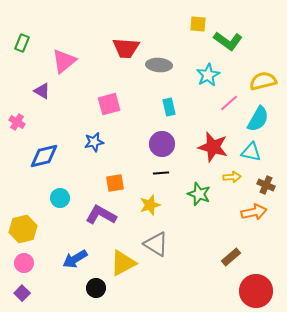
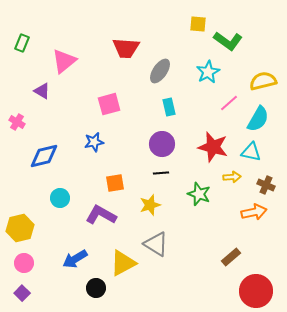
gray ellipse: moved 1 px right, 6 px down; rotated 60 degrees counterclockwise
cyan star: moved 3 px up
yellow hexagon: moved 3 px left, 1 px up
